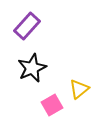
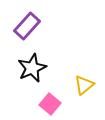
yellow triangle: moved 5 px right, 4 px up
pink square: moved 2 px left, 1 px up; rotated 20 degrees counterclockwise
